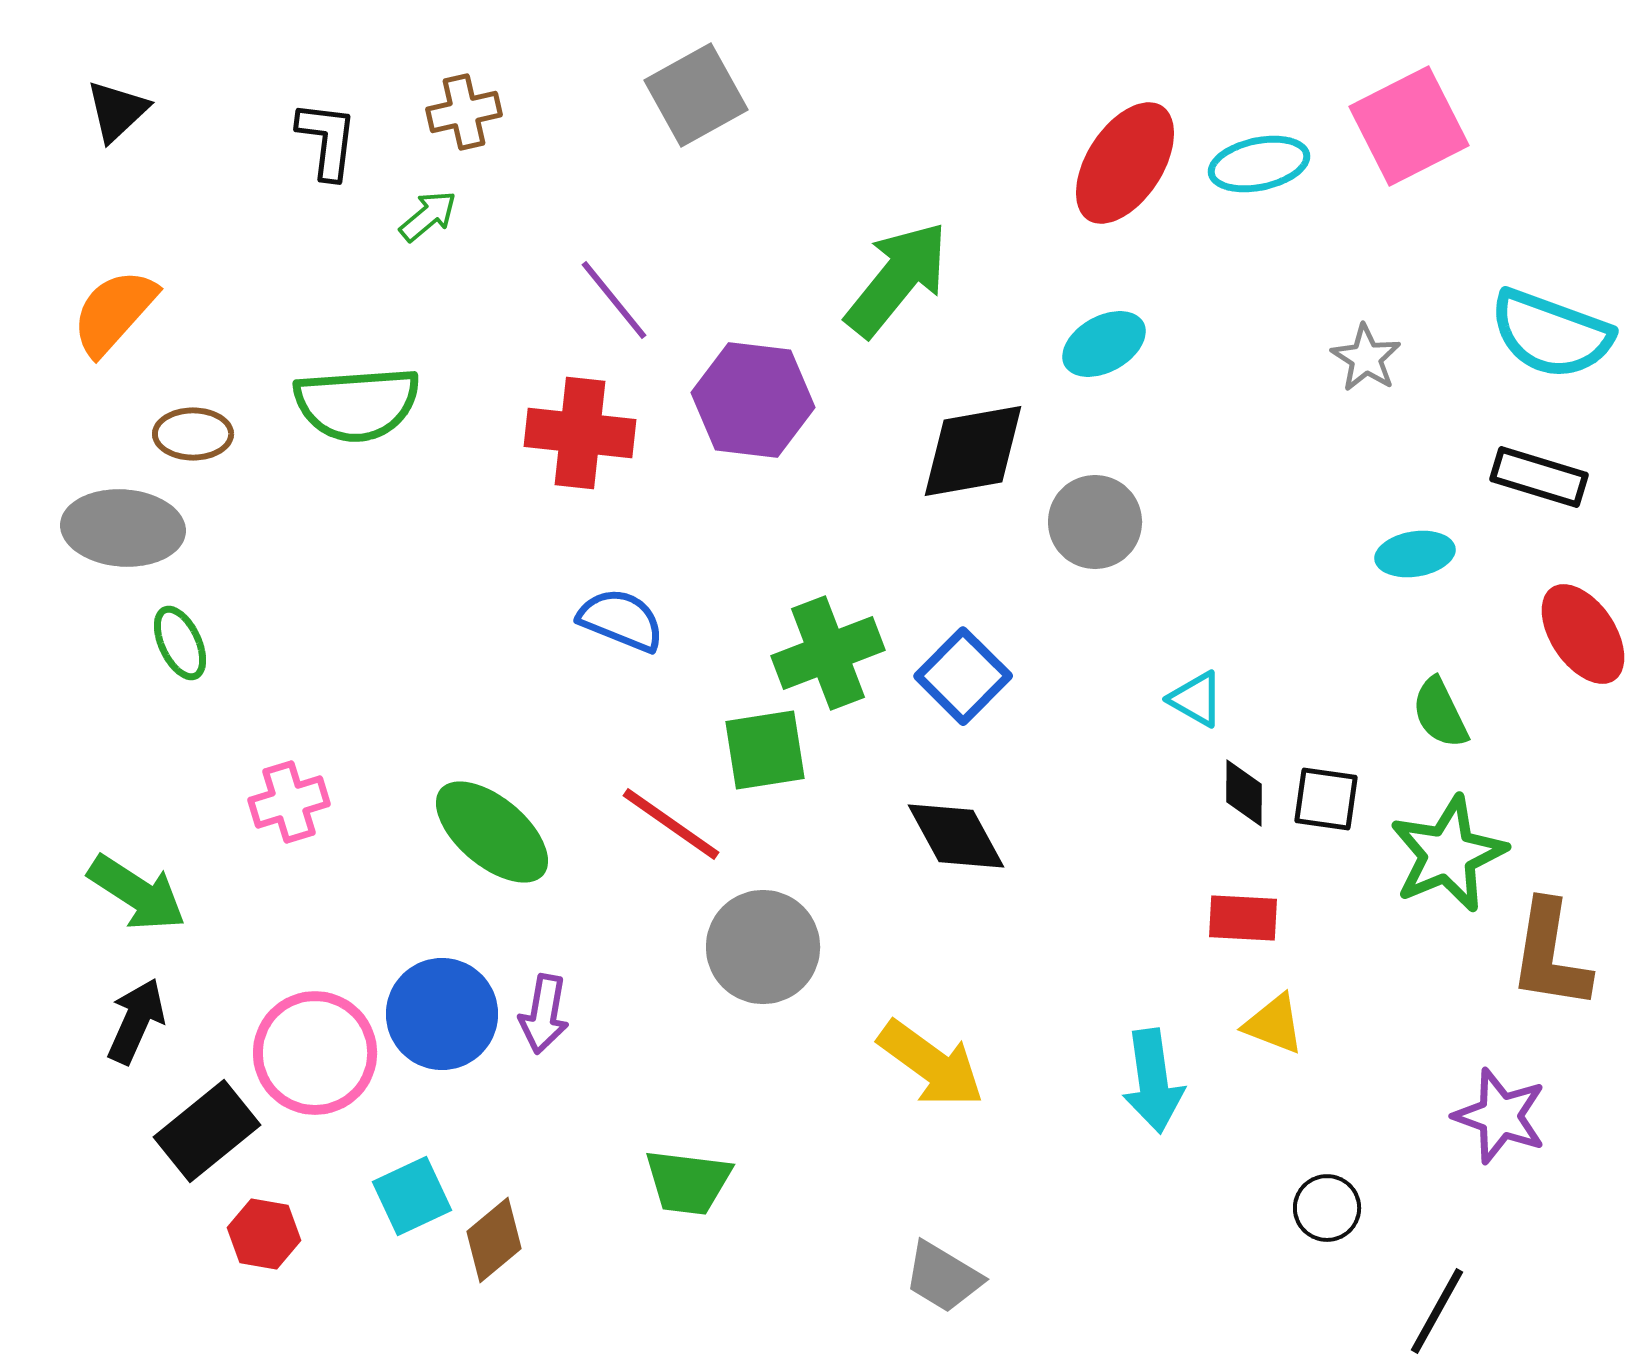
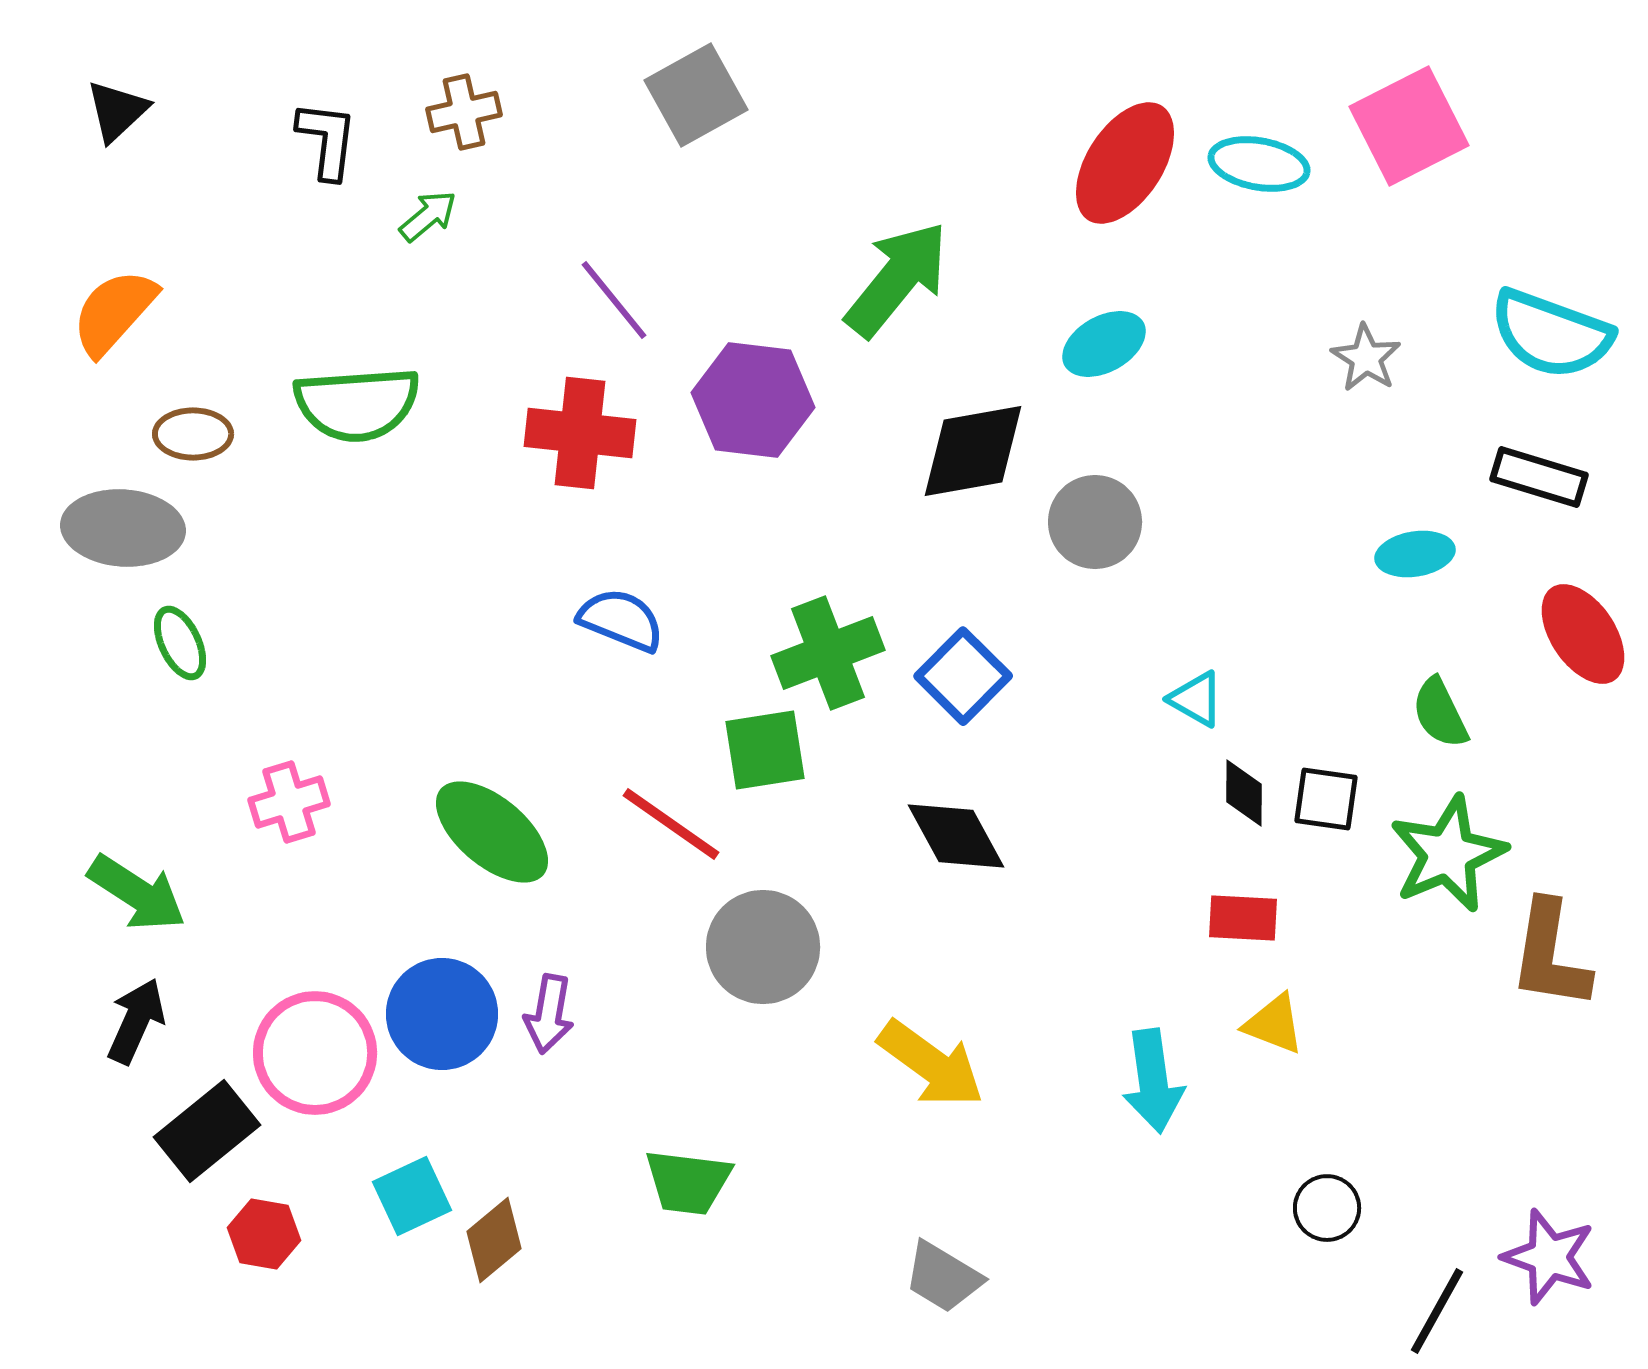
cyan ellipse at (1259, 164): rotated 22 degrees clockwise
purple arrow at (544, 1014): moved 5 px right
purple star at (1500, 1116): moved 49 px right, 141 px down
